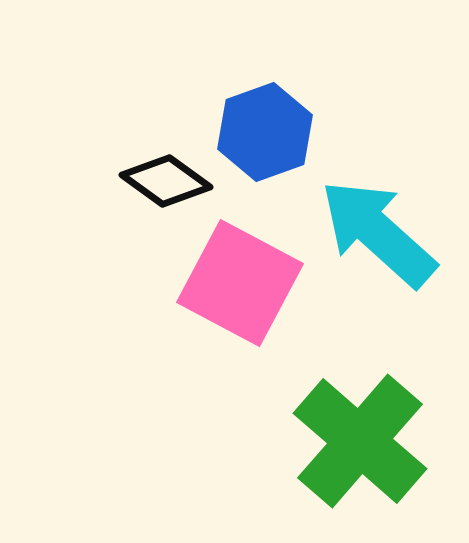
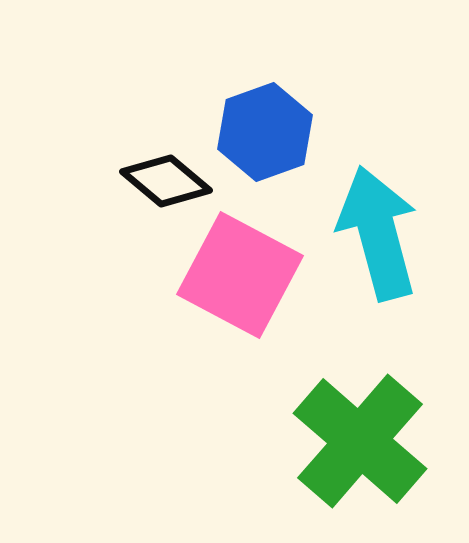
black diamond: rotated 4 degrees clockwise
cyan arrow: rotated 33 degrees clockwise
pink square: moved 8 px up
